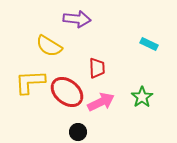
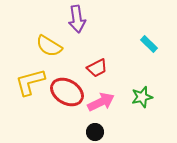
purple arrow: rotated 76 degrees clockwise
cyan rectangle: rotated 18 degrees clockwise
red trapezoid: rotated 65 degrees clockwise
yellow L-shape: rotated 12 degrees counterclockwise
red ellipse: rotated 8 degrees counterclockwise
green star: rotated 20 degrees clockwise
black circle: moved 17 px right
